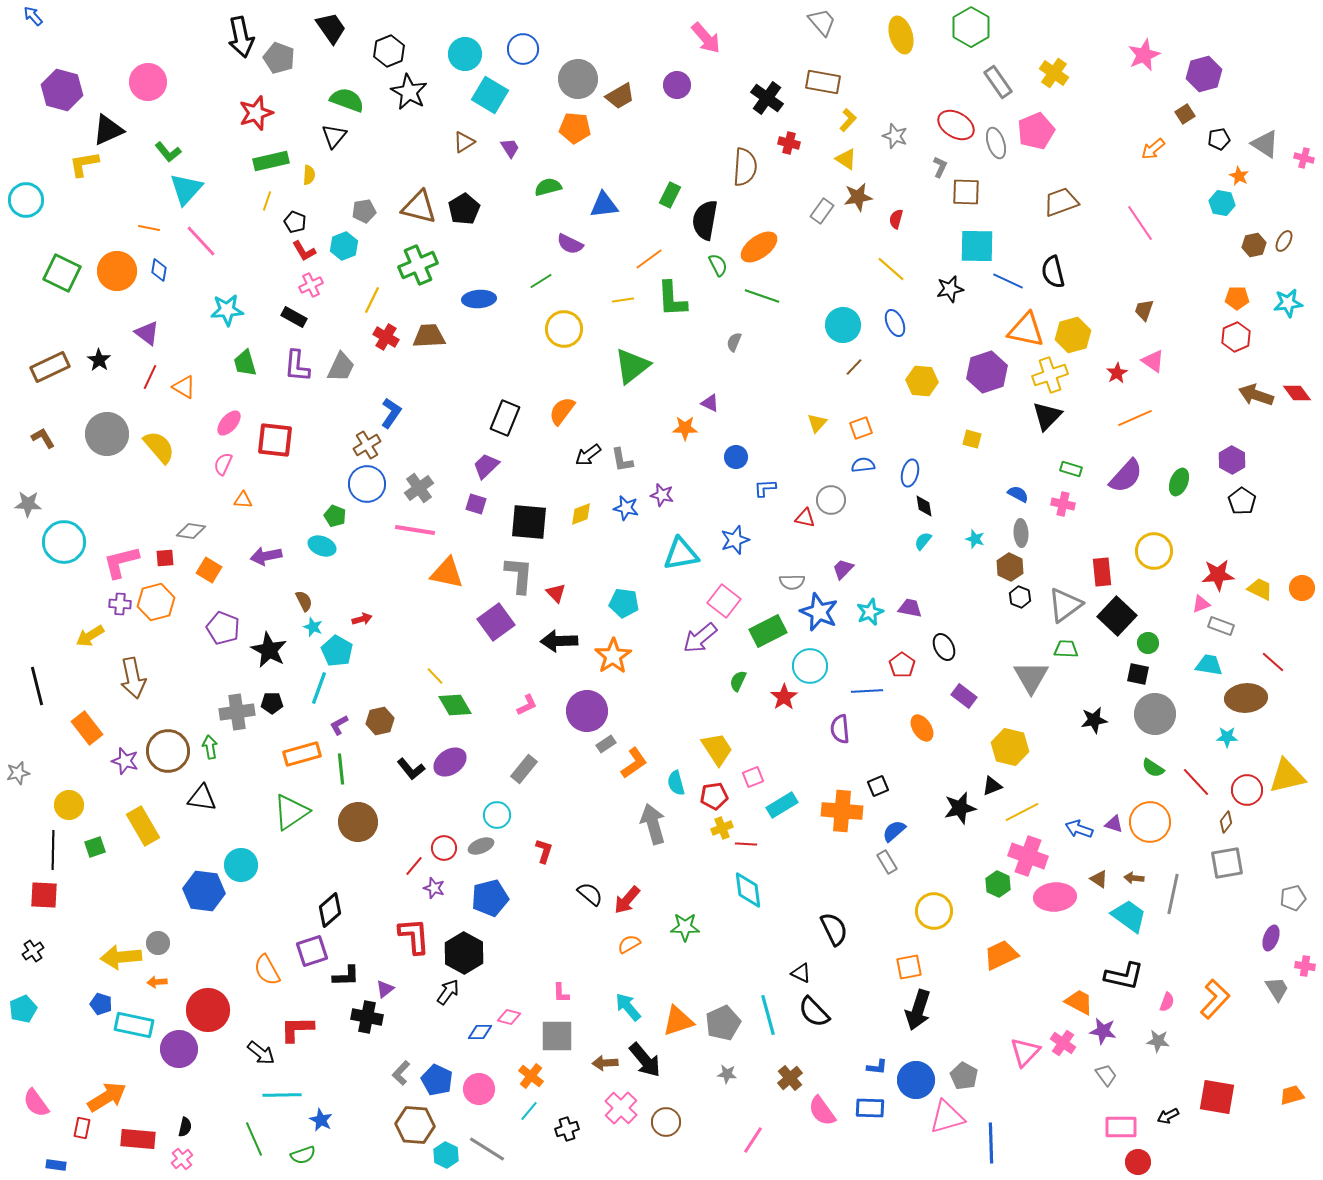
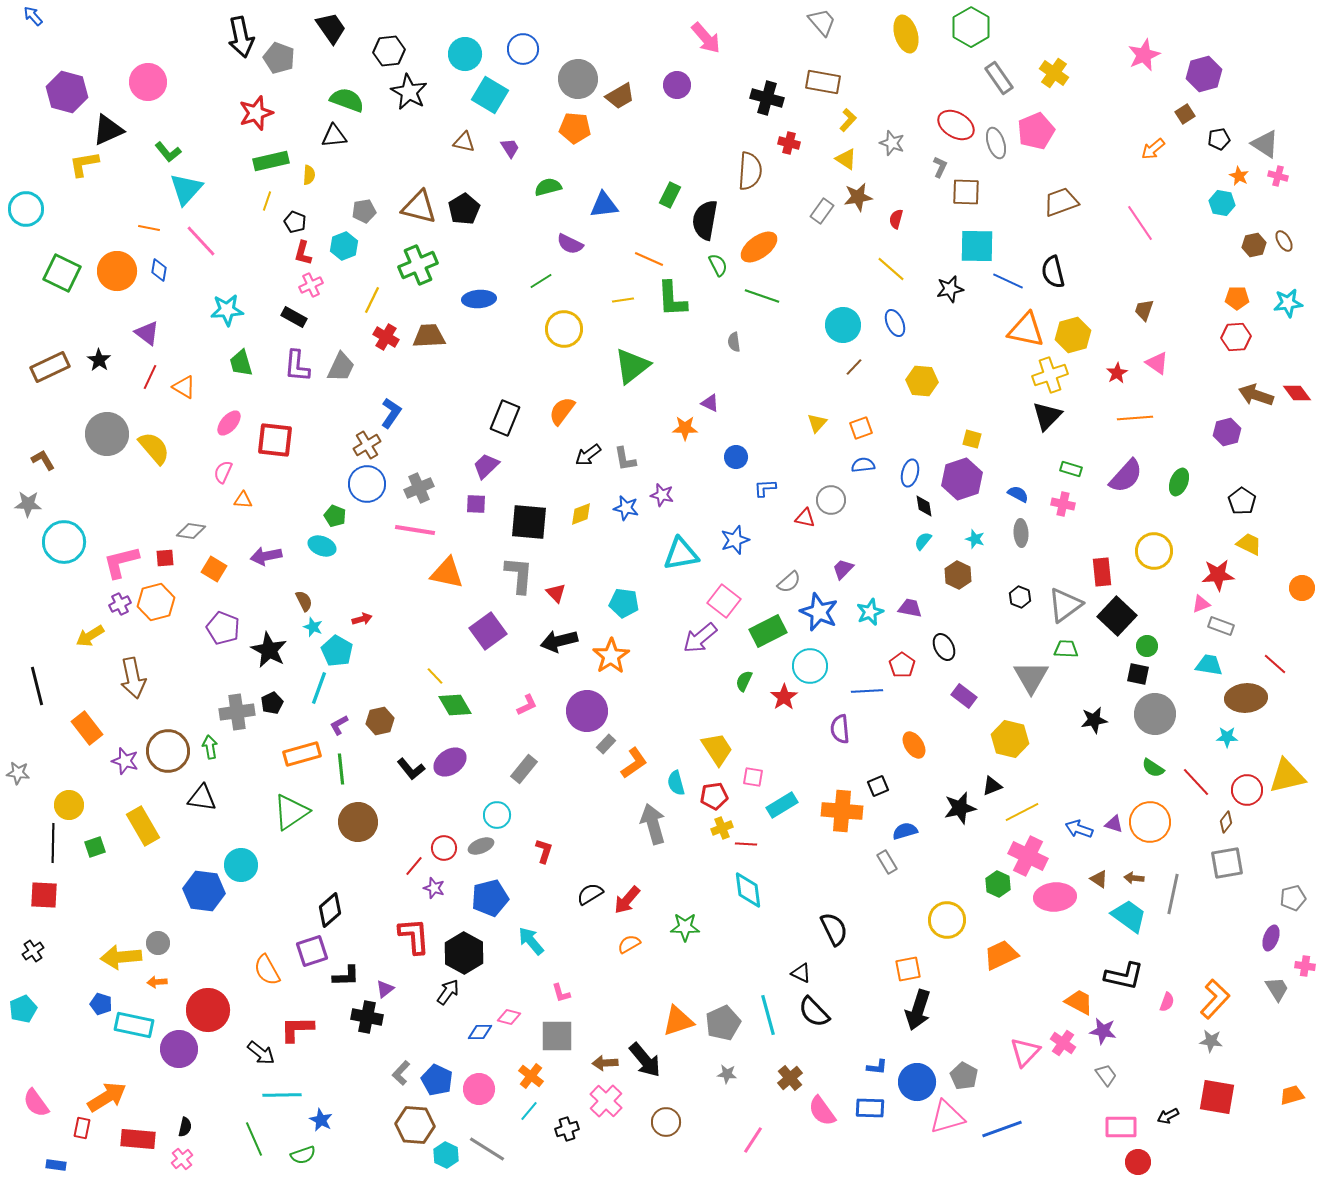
yellow ellipse at (901, 35): moved 5 px right, 1 px up
black hexagon at (389, 51): rotated 16 degrees clockwise
gray rectangle at (998, 82): moved 1 px right, 4 px up
purple hexagon at (62, 90): moved 5 px right, 2 px down
black cross at (767, 98): rotated 20 degrees counterclockwise
black triangle at (334, 136): rotated 44 degrees clockwise
gray star at (895, 136): moved 3 px left, 7 px down
brown triangle at (464, 142): rotated 45 degrees clockwise
pink cross at (1304, 158): moved 26 px left, 18 px down
brown semicircle at (745, 167): moved 5 px right, 4 px down
cyan circle at (26, 200): moved 9 px down
brown ellipse at (1284, 241): rotated 60 degrees counterclockwise
red L-shape at (304, 251): moved 1 px left, 2 px down; rotated 45 degrees clockwise
orange line at (649, 259): rotated 60 degrees clockwise
red hexagon at (1236, 337): rotated 20 degrees clockwise
gray semicircle at (734, 342): rotated 30 degrees counterclockwise
pink triangle at (1153, 361): moved 4 px right, 2 px down
green trapezoid at (245, 363): moved 4 px left
purple hexagon at (987, 372): moved 25 px left, 107 px down
orange line at (1135, 418): rotated 20 degrees clockwise
brown L-shape at (43, 438): moved 22 px down
yellow semicircle at (159, 447): moved 5 px left, 1 px down
gray L-shape at (622, 460): moved 3 px right, 1 px up
purple hexagon at (1232, 460): moved 5 px left, 28 px up; rotated 16 degrees clockwise
pink semicircle at (223, 464): moved 8 px down
gray cross at (419, 488): rotated 12 degrees clockwise
purple square at (476, 504): rotated 15 degrees counterclockwise
brown hexagon at (1010, 567): moved 52 px left, 8 px down
orange square at (209, 570): moved 5 px right, 1 px up
gray semicircle at (792, 582): moved 3 px left; rotated 40 degrees counterclockwise
yellow trapezoid at (1260, 589): moved 11 px left, 45 px up
purple cross at (120, 604): rotated 30 degrees counterclockwise
purple square at (496, 622): moved 8 px left, 9 px down
black arrow at (559, 641): rotated 12 degrees counterclockwise
green circle at (1148, 643): moved 1 px left, 3 px down
orange star at (613, 656): moved 2 px left
red line at (1273, 662): moved 2 px right, 2 px down
green semicircle at (738, 681): moved 6 px right
black pentagon at (272, 703): rotated 25 degrees counterclockwise
orange ellipse at (922, 728): moved 8 px left, 17 px down
gray rectangle at (606, 744): rotated 12 degrees counterclockwise
yellow hexagon at (1010, 747): moved 8 px up
gray star at (18, 773): rotated 20 degrees clockwise
pink square at (753, 777): rotated 30 degrees clockwise
blue semicircle at (894, 831): moved 11 px right; rotated 25 degrees clockwise
black line at (53, 850): moved 7 px up
pink cross at (1028, 856): rotated 6 degrees clockwise
black semicircle at (590, 894): rotated 72 degrees counterclockwise
yellow circle at (934, 911): moved 13 px right, 9 px down
orange square at (909, 967): moved 1 px left, 2 px down
pink L-shape at (561, 993): rotated 15 degrees counterclockwise
cyan arrow at (628, 1007): moved 97 px left, 66 px up
gray star at (1158, 1041): moved 53 px right
blue circle at (916, 1080): moved 1 px right, 2 px down
pink cross at (621, 1108): moved 15 px left, 7 px up
blue line at (991, 1143): moved 11 px right, 14 px up; rotated 72 degrees clockwise
